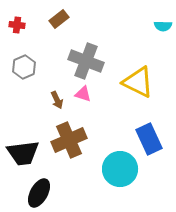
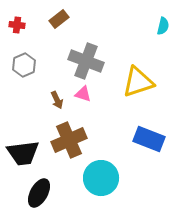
cyan semicircle: rotated 78 degrees counterclockwise
gray hexagon: moved 2 px up
yellow triangle: rotated 44 degrees counterclockwise
blue rectangle: rotated 44 degrees counterclockwise
cyan circle: moved 19 px left, 9 px down
